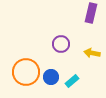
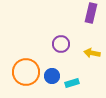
blue circle: moved 1 px right, 1 px up
cyan rectangle: moved 2 px down; rotated 24 degrees clockwise
